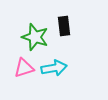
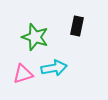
black rectangle: moved 13 px right; rotated 18 degrees clockwise
pink triangle: moved 1 px left, 6 px down
